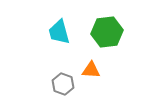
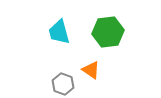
green hexagon: moved 1 px right
orange triangle: rotated 30 degrees clockwise
